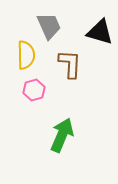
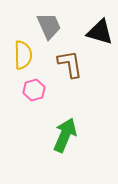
yellow semicircle: moved 3 px left
brown L-shape: rotated 12 degrees counterclockwise
green arrow: moved 3 px right
